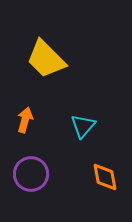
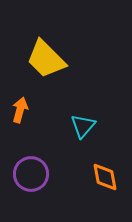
orange arrow: moved 5 px left, 10 px up
